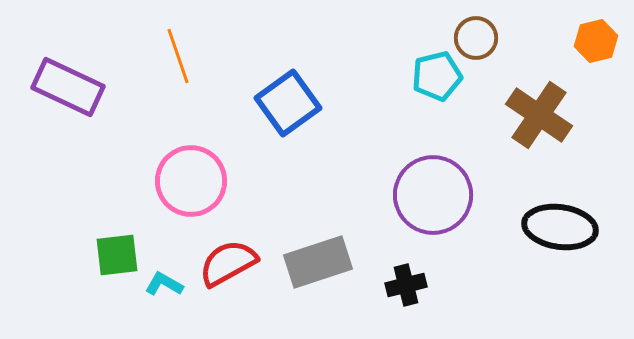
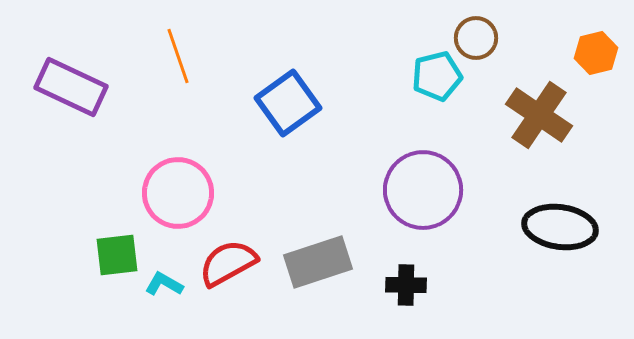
orange hexagon: moved 12 px down
purple rectangle: moved 3 px right
pink circle: moved 13 px left, 12 px down
purple circle: moved 10 px left, 5 px up
black cross: rotated 15 degrees clockwise
